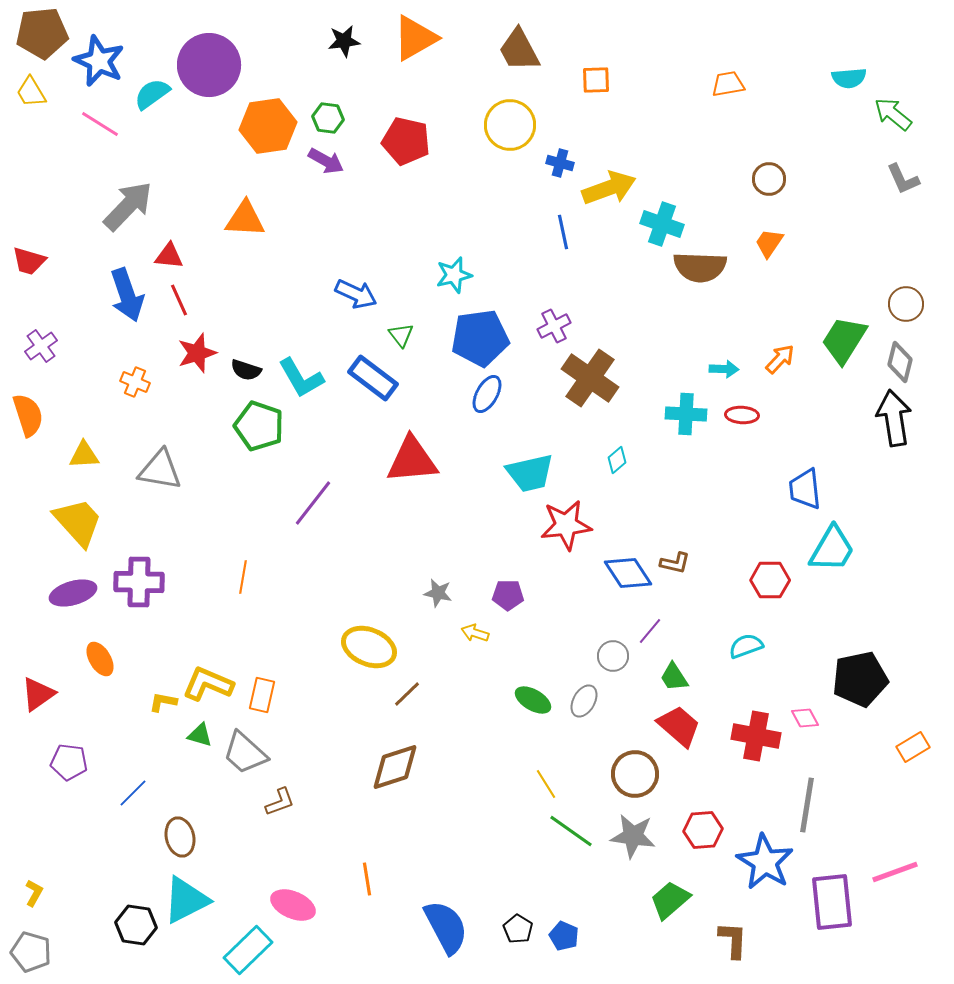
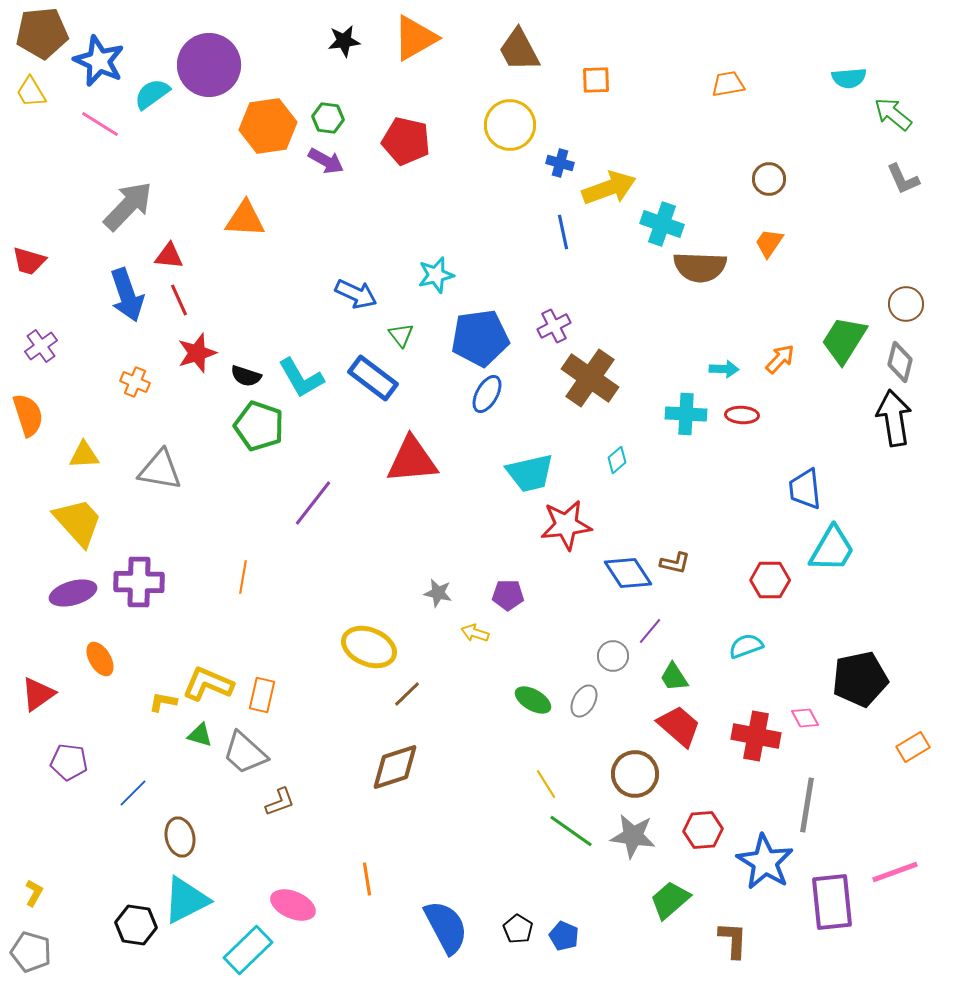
cyan star at (454, 275): moved 18 px left
black semicircle at (246, 370): moved 6 px down
